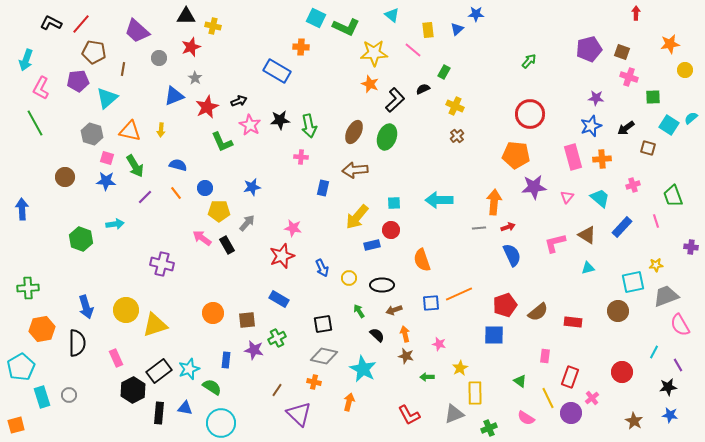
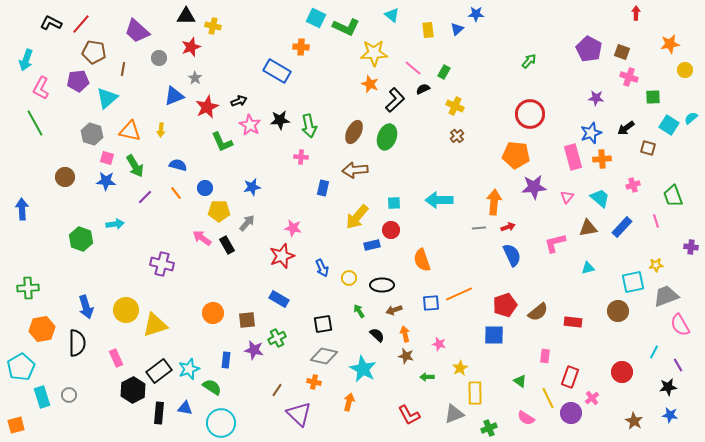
purple pentagon at (589, 49): rotated 30 degrees counterclockwise
pink line at (413, 50): moved 18 px down
blue star at (591, 126): moved 7 px down
brown triangle at (587, 235): moved 1 px right, 7 px up; rotated 42 degrees counterclockwise
